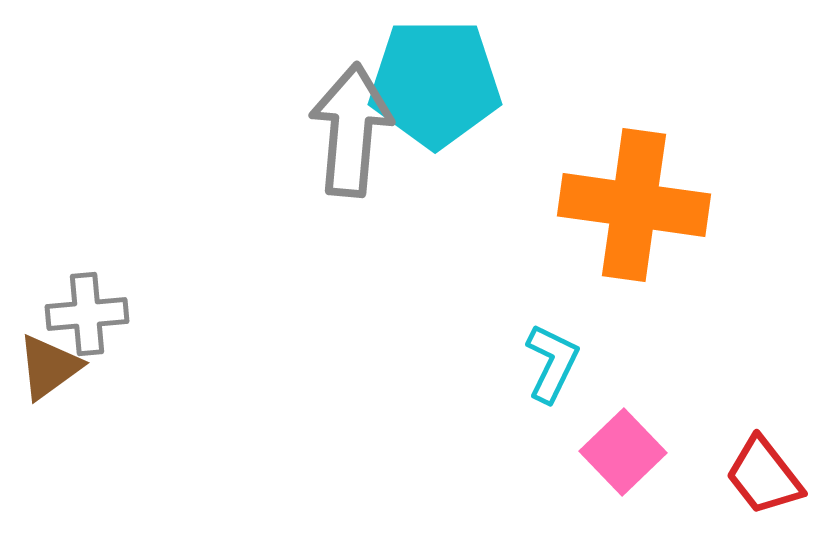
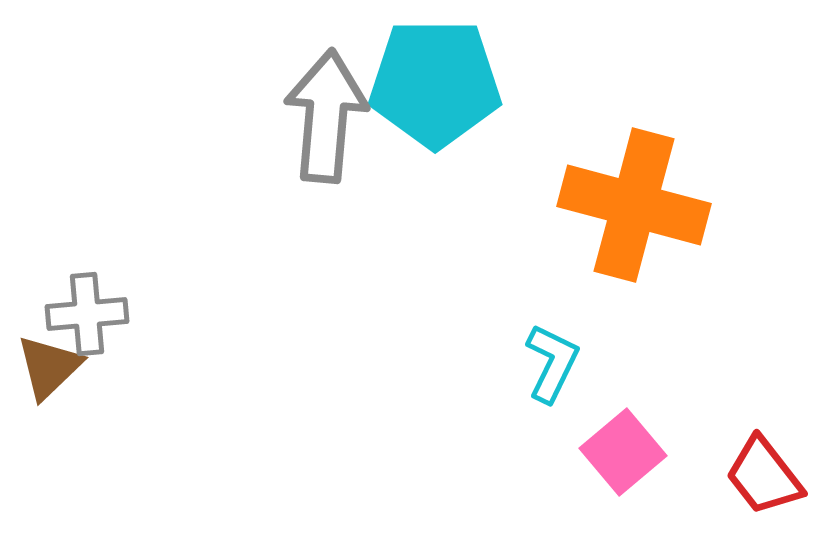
gray arrow: moved 25 px left, 14 px up
orange cross: rotated 7 degrees clockwise
brown triangle: rotated 8 degrees counterclockwise
pink square: rotated 4 degrees clockwise
